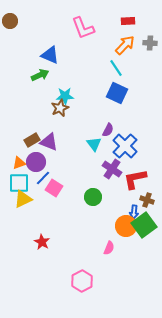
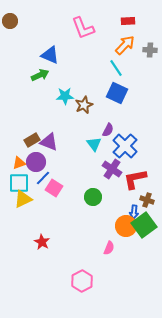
gray cross: moved 7 px down
brown star: moved 24 px right, 3 px up
